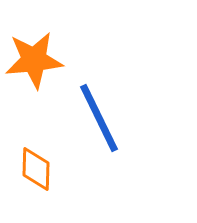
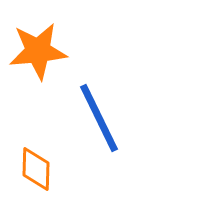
orange star: moved 4 px right, 9 px up
